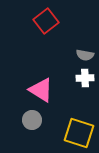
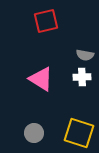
red square: rotated 25 degrees clockwise
white cross: moved 3 px left, 1 px up
pink triangle: moved 11 px up
gray circle: moved 2 px right, 13 px down
